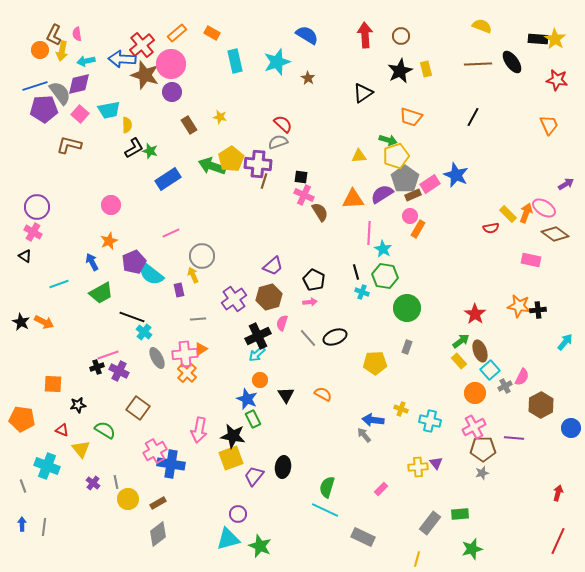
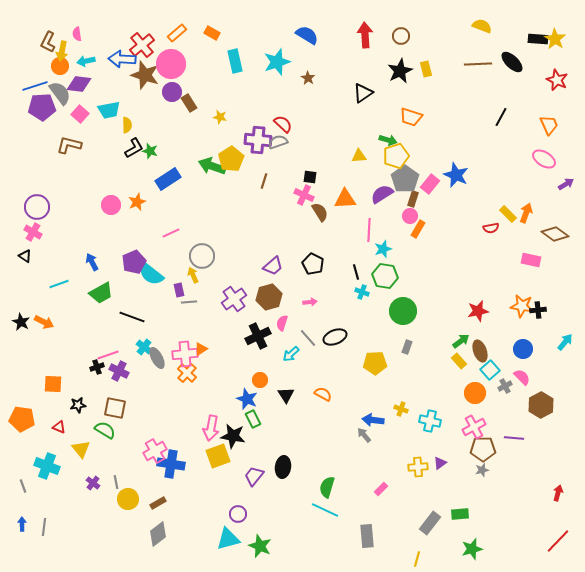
brown L-shape at (54, 35): moved 6 px left, 7 px down
orange circle at (40, 50): moved 20 px right, 16 px down
black ellipse at (512, 62): rotated 10 degrees counterclockwise
red star at (557, 80): rotated 15 degrees clockwise
purple diamond at (79, 84): rotated 20 degrees clockwise
purple pentagon at (44, 109): moved 2 px left, 2 px up
black line at (473, 117): moved 28 px right
brown rectangle at (189, 125): moved 22 px up
purple cross at (258, 164): moved 24 px up
black square at (301, 177): moved 9 px right
pink rectangle at (430, 184): rotated 18 degrees counterclockwise
brown rectangle at (413, 195): moved 4 px down; rotated 49 degrees counterclockwise
orange triangle at (353, 199): moved 8 px left
pink ellipse at (544, 208): moved 49 px up
pink line at (369, 233): moved 3 px up
orange star at (109, 241): moved 28 px right, 39 px up
cyan star at (383, 249): rotated 24 degrees clockwise
black pentagon at (314, 280): moved 1 px left, 16 px up
orange star at (519, 306): moved 3 px right
green circle at (407, 308): moved 4 px left, 3 px down
red star at (475, 314): moved 3 px right, 3 px up; rotated 25 degrees clockwise
gray line at (198, 319): moved 9 px left, 17 px up
cyan cross at (144, 332): moved 15 px down
cyan arrow at (257, 354): moved 34 px right
pink semicircle at (522, 377): rotated 72 degrees counterclockwise
brown square at (138, 408): moved 23 px left; rotated 25 degrees counterclockwise
blue circle at (571, 428): moved 48 px left, 79 px up
red triangle at (62, 430): moved 3 px left, 3 px up
pink arrow at (199, 430): moved 12 px right, 2 px up
yellow square at (231, 458): moved 13 px left, 2 px up
purple triangle at (436, 463): moved 4 px right; rotated 32 degrees clockwise
gray star at (482, 473): moved 3 px up
gray rectangle at (363, 537): moved 4 px right, 1 px up; rotated 60 degrees clockwise
red line at (558, 541): rotated 20 degrees clockwise
